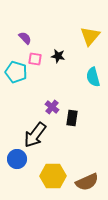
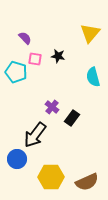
yellow triangle: moved 3 px up
black rectangle: rotated 28 degrees clockwise
yellow hexagon: moved 2 px left, 1 px down
